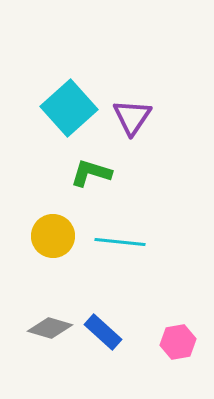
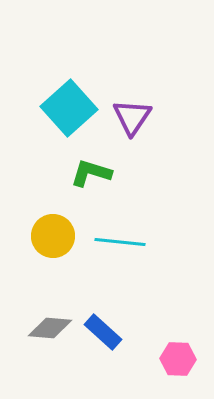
gray diamond: rotated 12 degrees counterclockwise
pink hexagon: moved 17 px down; rotated 12 degrees clockwise
